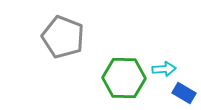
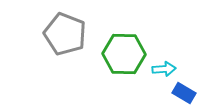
gray pentagon: moved 2 px right, 3 px up
green hexagon: moved 24 px up
